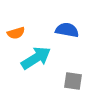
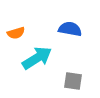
blue semicircle: moved 3 px right, 1 px up
cyan arrow: moved 1 px right
